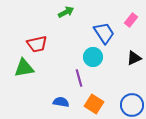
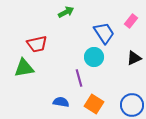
pink rectangle: moved 1 px down
cyan circle: moved 1 px right
